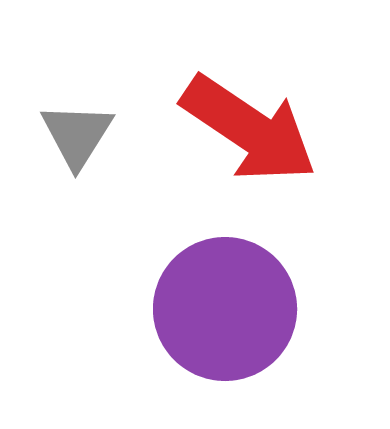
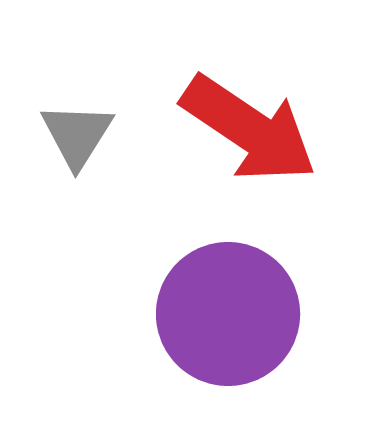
purple circle: moved 3 px right, 5 px down
